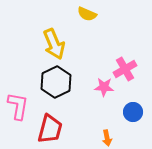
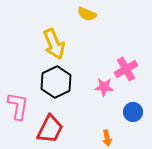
pink cross: moved 1 px right
red trapezoid: rotated 12 degrees clockwise
